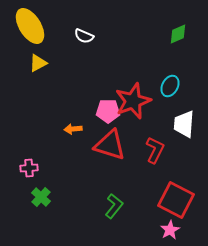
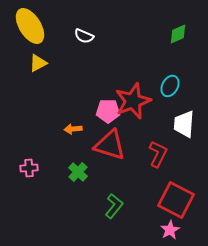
red L-shape: moved 3 px right, 4 px down
green cross: moved 37 px right, 25 px up
